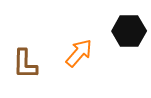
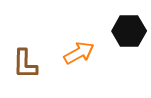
orange arrow: rotated 20 degrees clockwise
